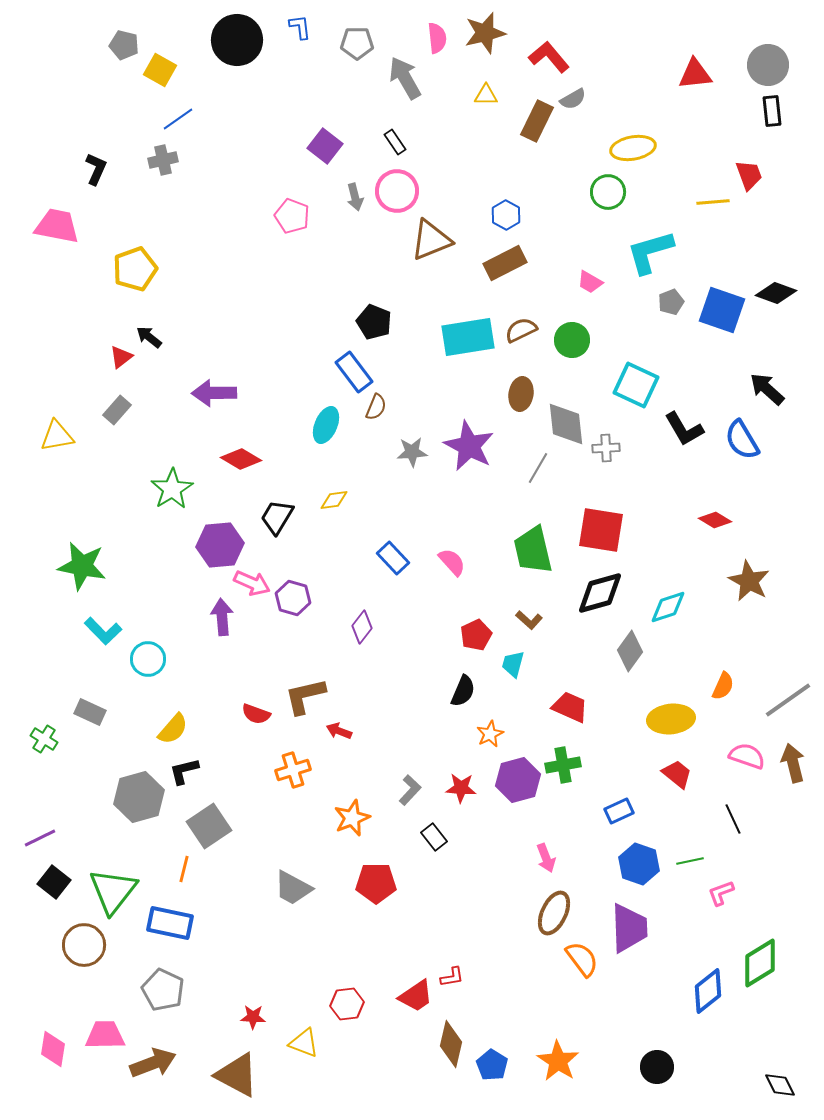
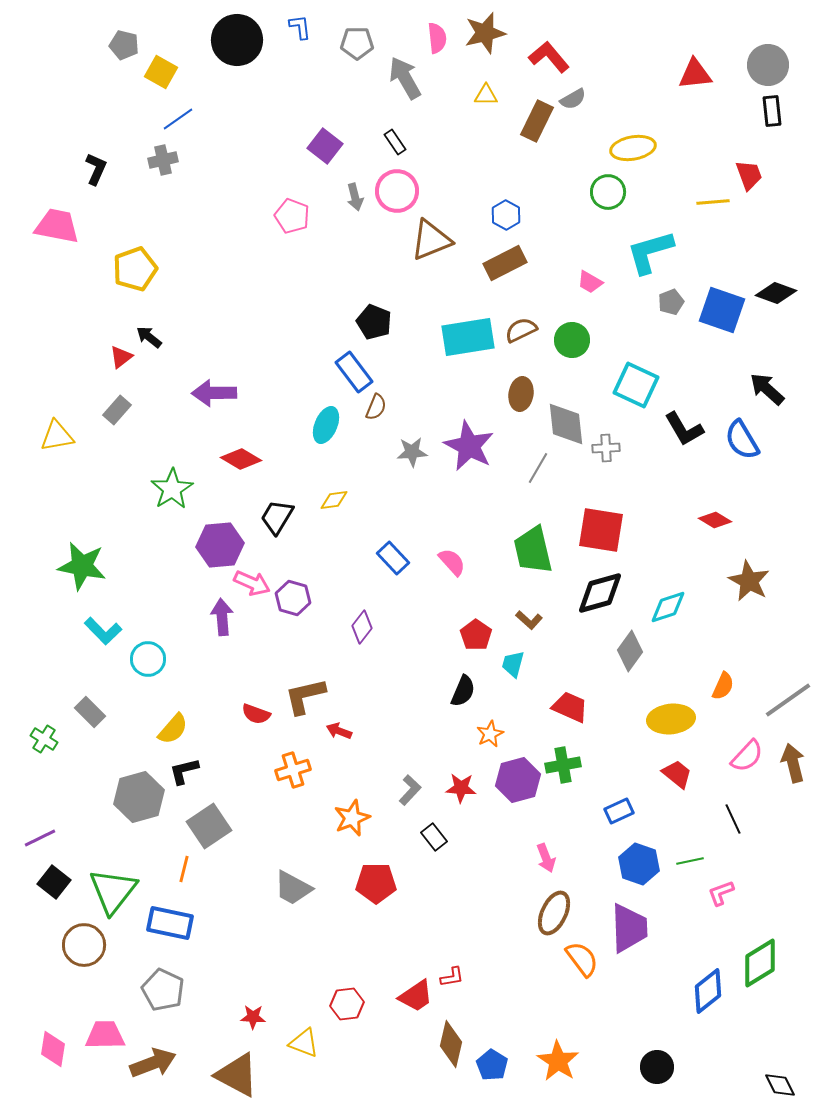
yellow square at (160, 70): moved 1 px right, 2 px down
red pentagon at (476, 635): rotated 12 degrees counterclockwise
gray rectangle at (90, 712): rotated 20 degrees clockwise
pink semicircle at (747, 756): rotated 114 degrees clockwise
